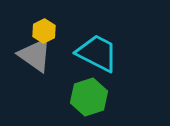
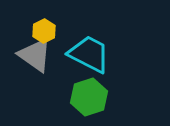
cyan trapezoid: moved 8 px left, 1 px down
